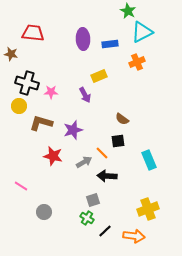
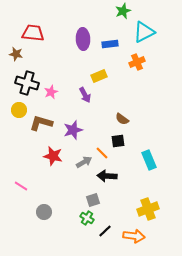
green star: moved 5 px left; rotated 21 degrees clockwise
cyan triangle: moved 2 px right
brown star: moved 5 px right
pink star: rotated 24 degrees counterclockwise
yellow circle: moved 4 px down
